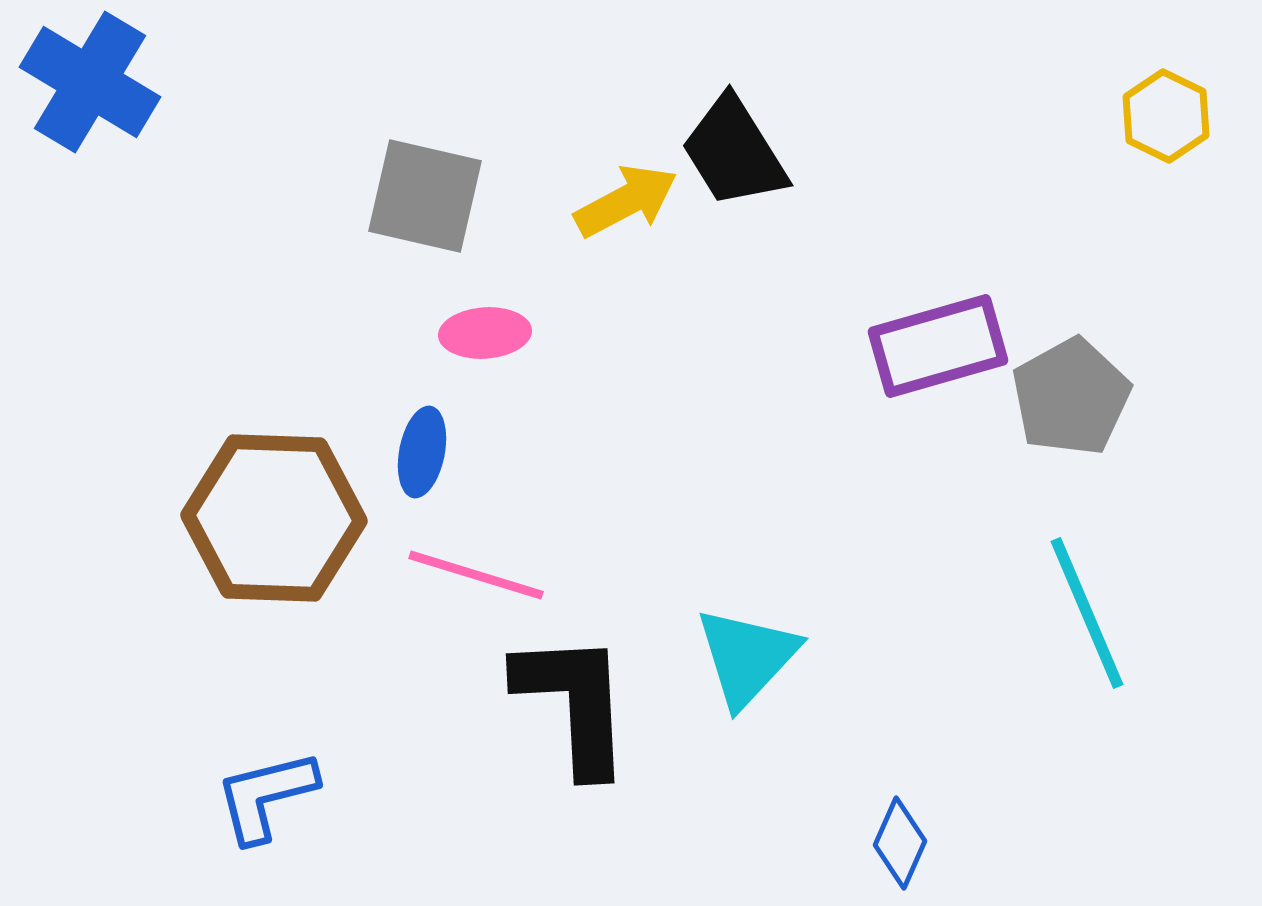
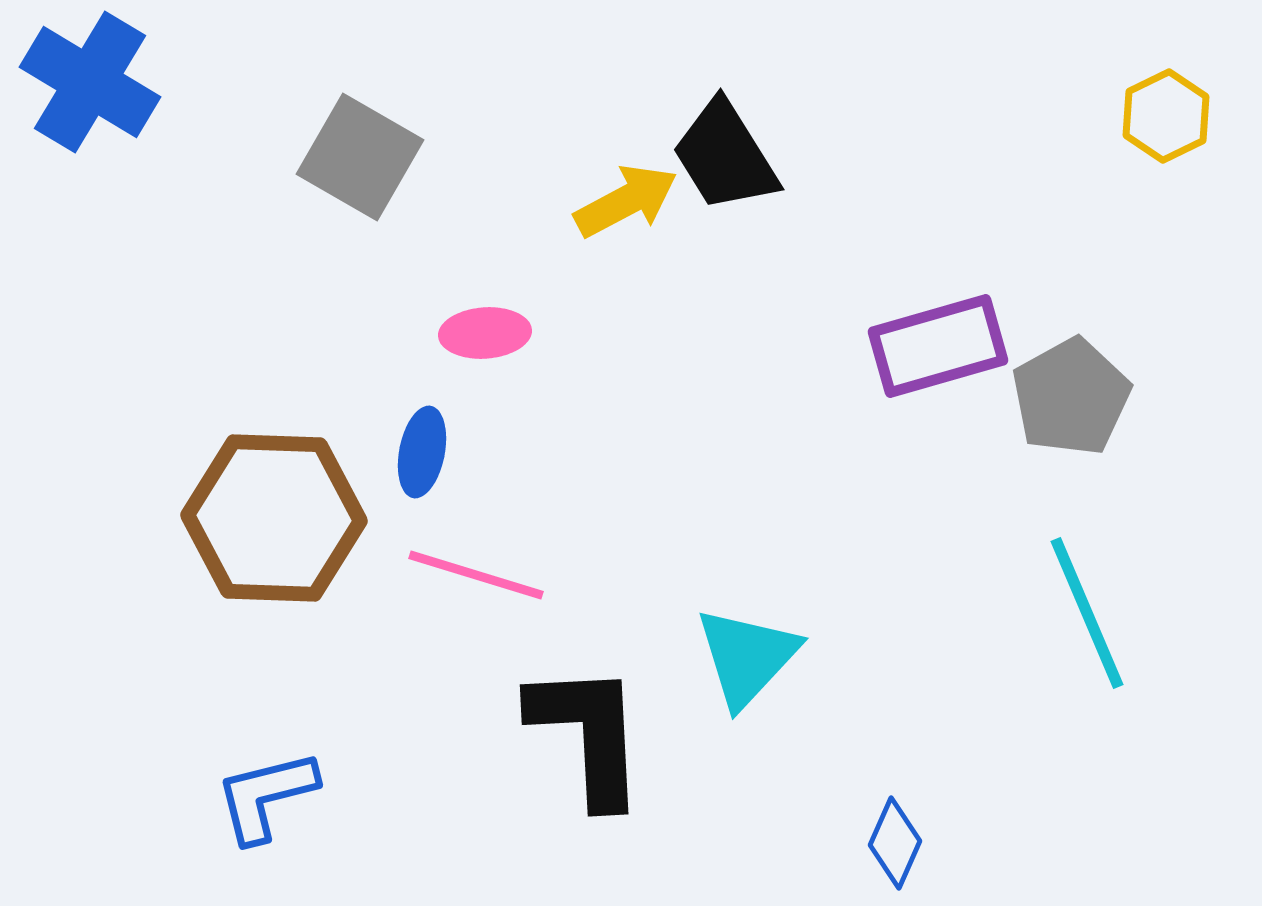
yellow hexagon: rotated 8 degrees clockwise
black trapezoid: moved 9 px left, 4 px down
gray square: moved 65 px left, 39 px up; rotated 17 degrees clockwise
black L-shape: moved 14 px right, 31 px down
blue diamond: moved 5 px left
